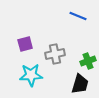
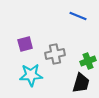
black trapezoid: moved 1 px right, 1 px up
